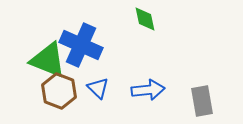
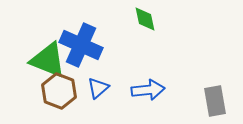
blue triangle: rotated 35 degrees clockwise
gray rectangle: moved 13 px right
